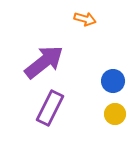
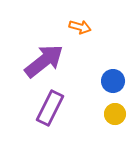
orange arrow: moved 5 px left, 8 px down
purple arrow: moved 1 px up
